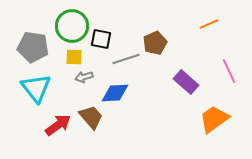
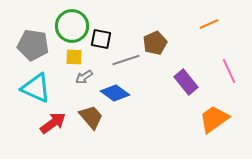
gray pentagon: moved 2 px up
gray line: moved 1 px down
gray arrow: rotated 18 degrees counterclockwise
purple rectangle: rotated 10 degrees clockwise
cyan triangle: rotated 28 degrees counterclockwise
blue diamond: rotated 40 degrees clockwise
red arrow: moved 5 px left, 2 px up
